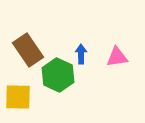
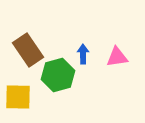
blue arrow: moved 2 px right
green hexagon: rotated 20 degrees clockwise
